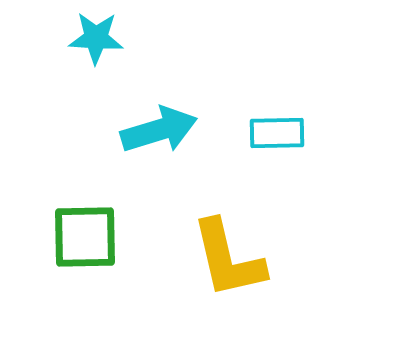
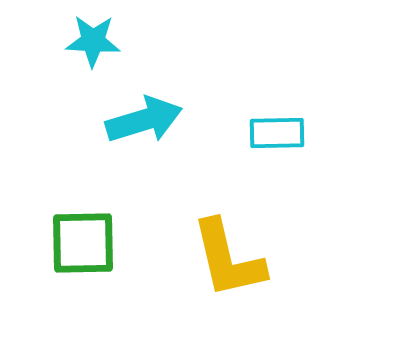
cyan star: moved 3 px left, 3 px down
cyan arrow: moved 15 px left, 10 px up
green square: moved 2 px left, 6 px down
